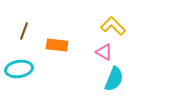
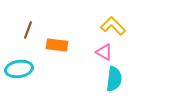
brown line: moved 4 px right, 1 px up
cyan semicircle: rotated 15 degrees counterclockwise
